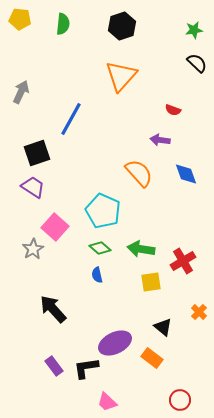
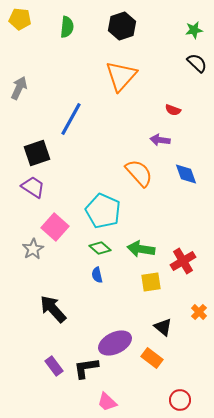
green semicircle: moved 4 px right, 3 px down
gray arrow: moved 2 px left, 4 px up
